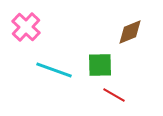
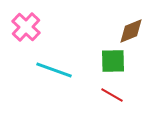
brown diamond: moved 1 px right, 1 px up
green square: moved 13 px right, 4 px up
red line: moved 2 px left
